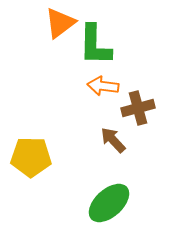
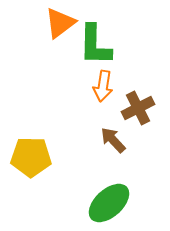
orange arrow: rotated 88 degrees counterclockwise
brown cross: rotated 12 degrees counterclockwise
